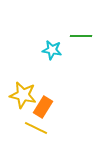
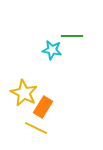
green line: moved 9 px left
yellow star: moved 1 px right, 2 px up; rotated 16 degrees clockwise
